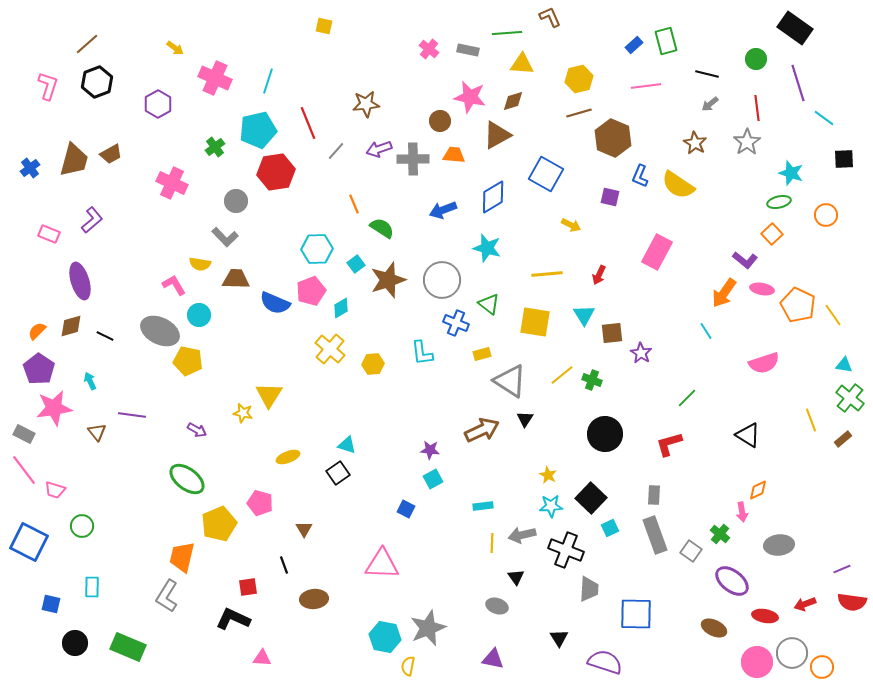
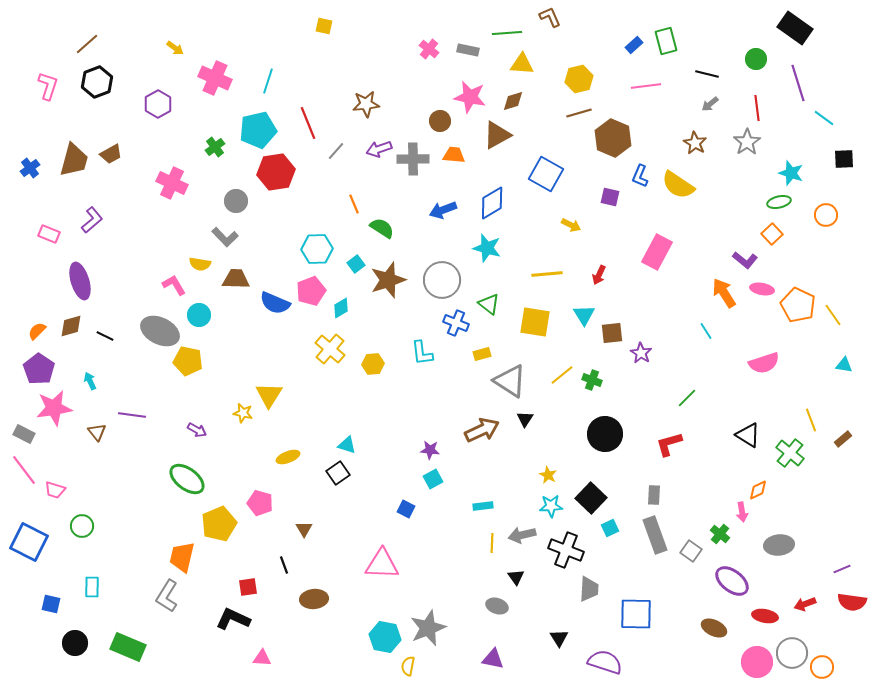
blue diamond at (493, 197): moved 1 px left, 6 px down
orange arrow at (724, 293): rotated 112 degrees clockwise
green cross at (850, 398): moved 60 px left, 55 px down
